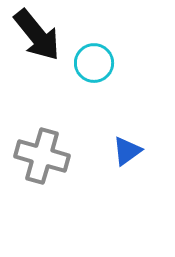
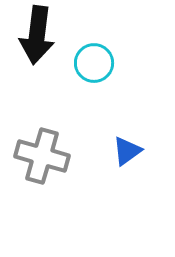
black arrow: rotated 46 degrees clockwise
